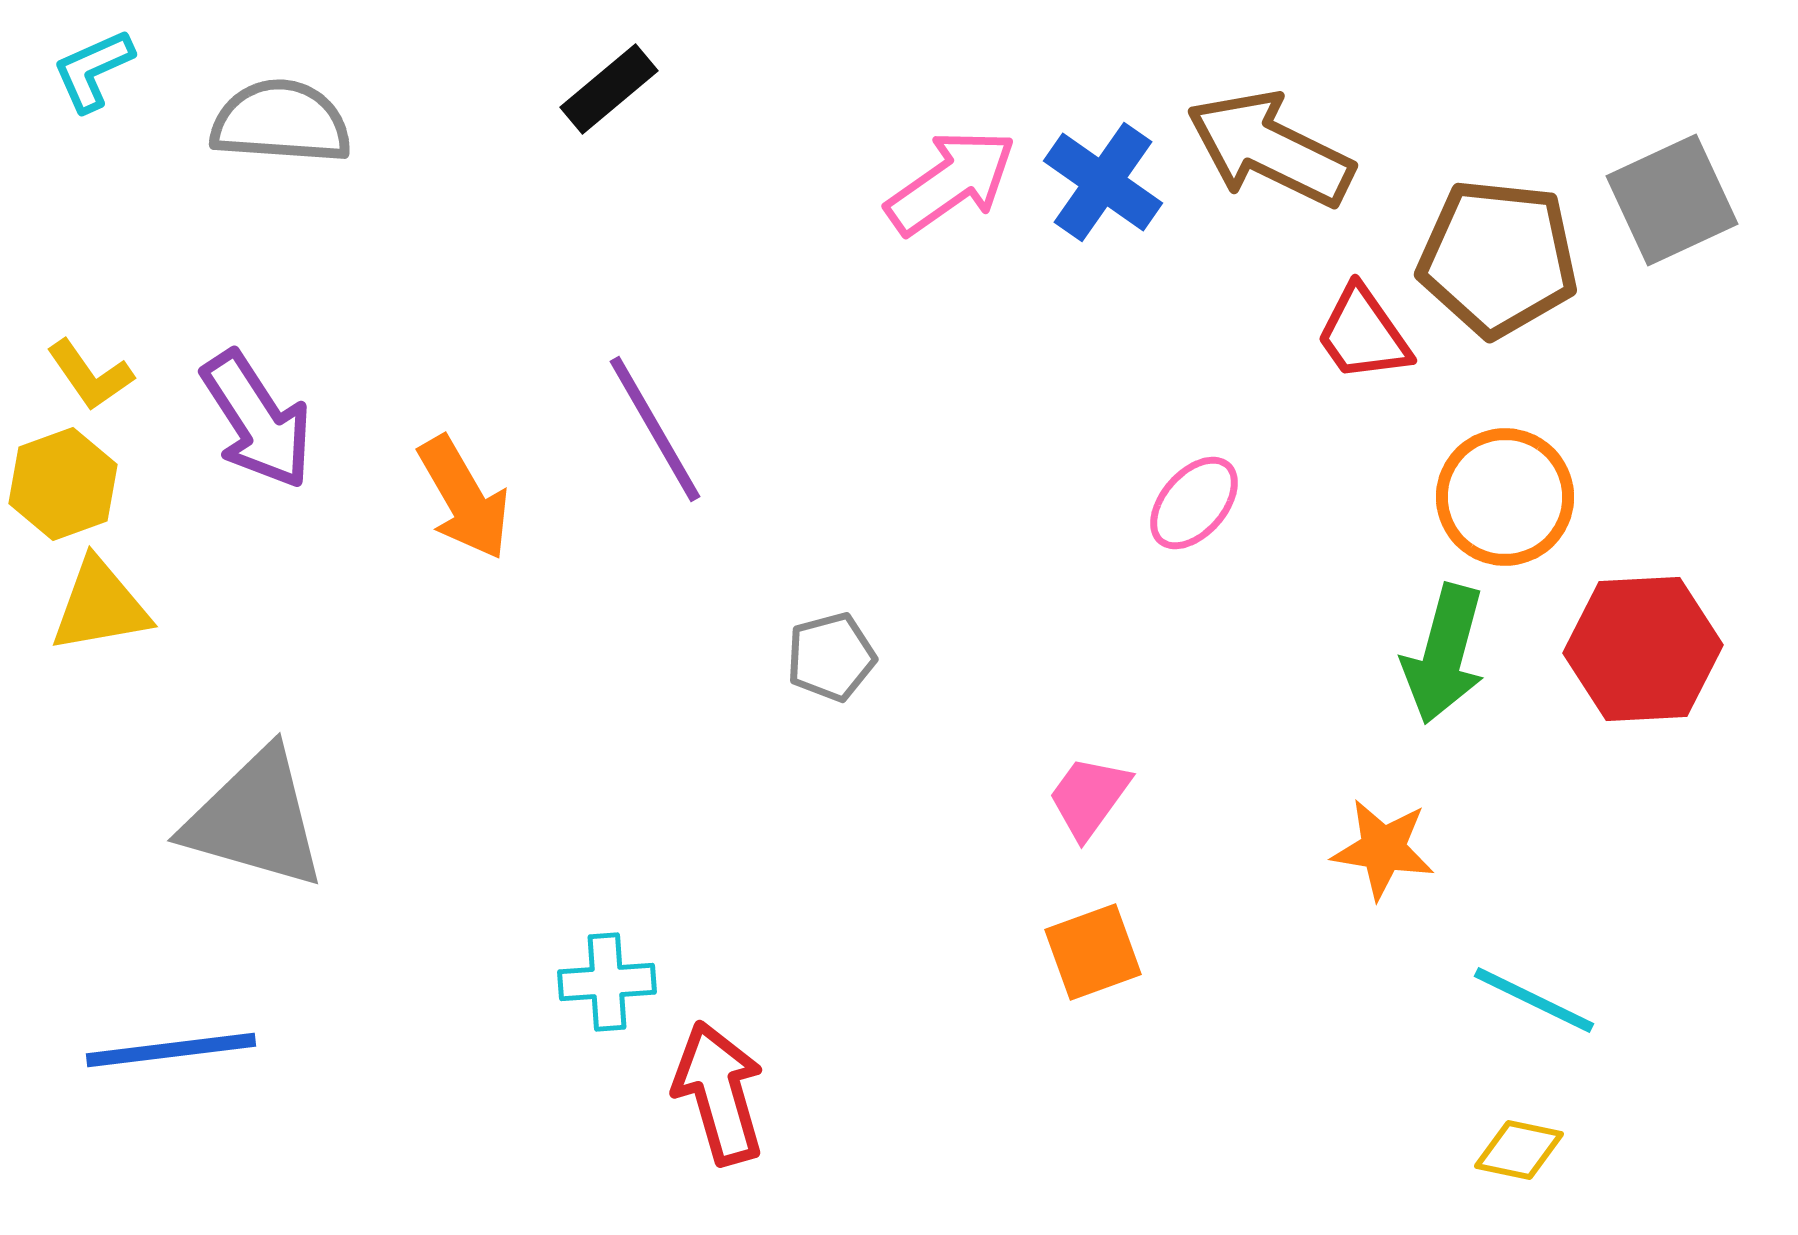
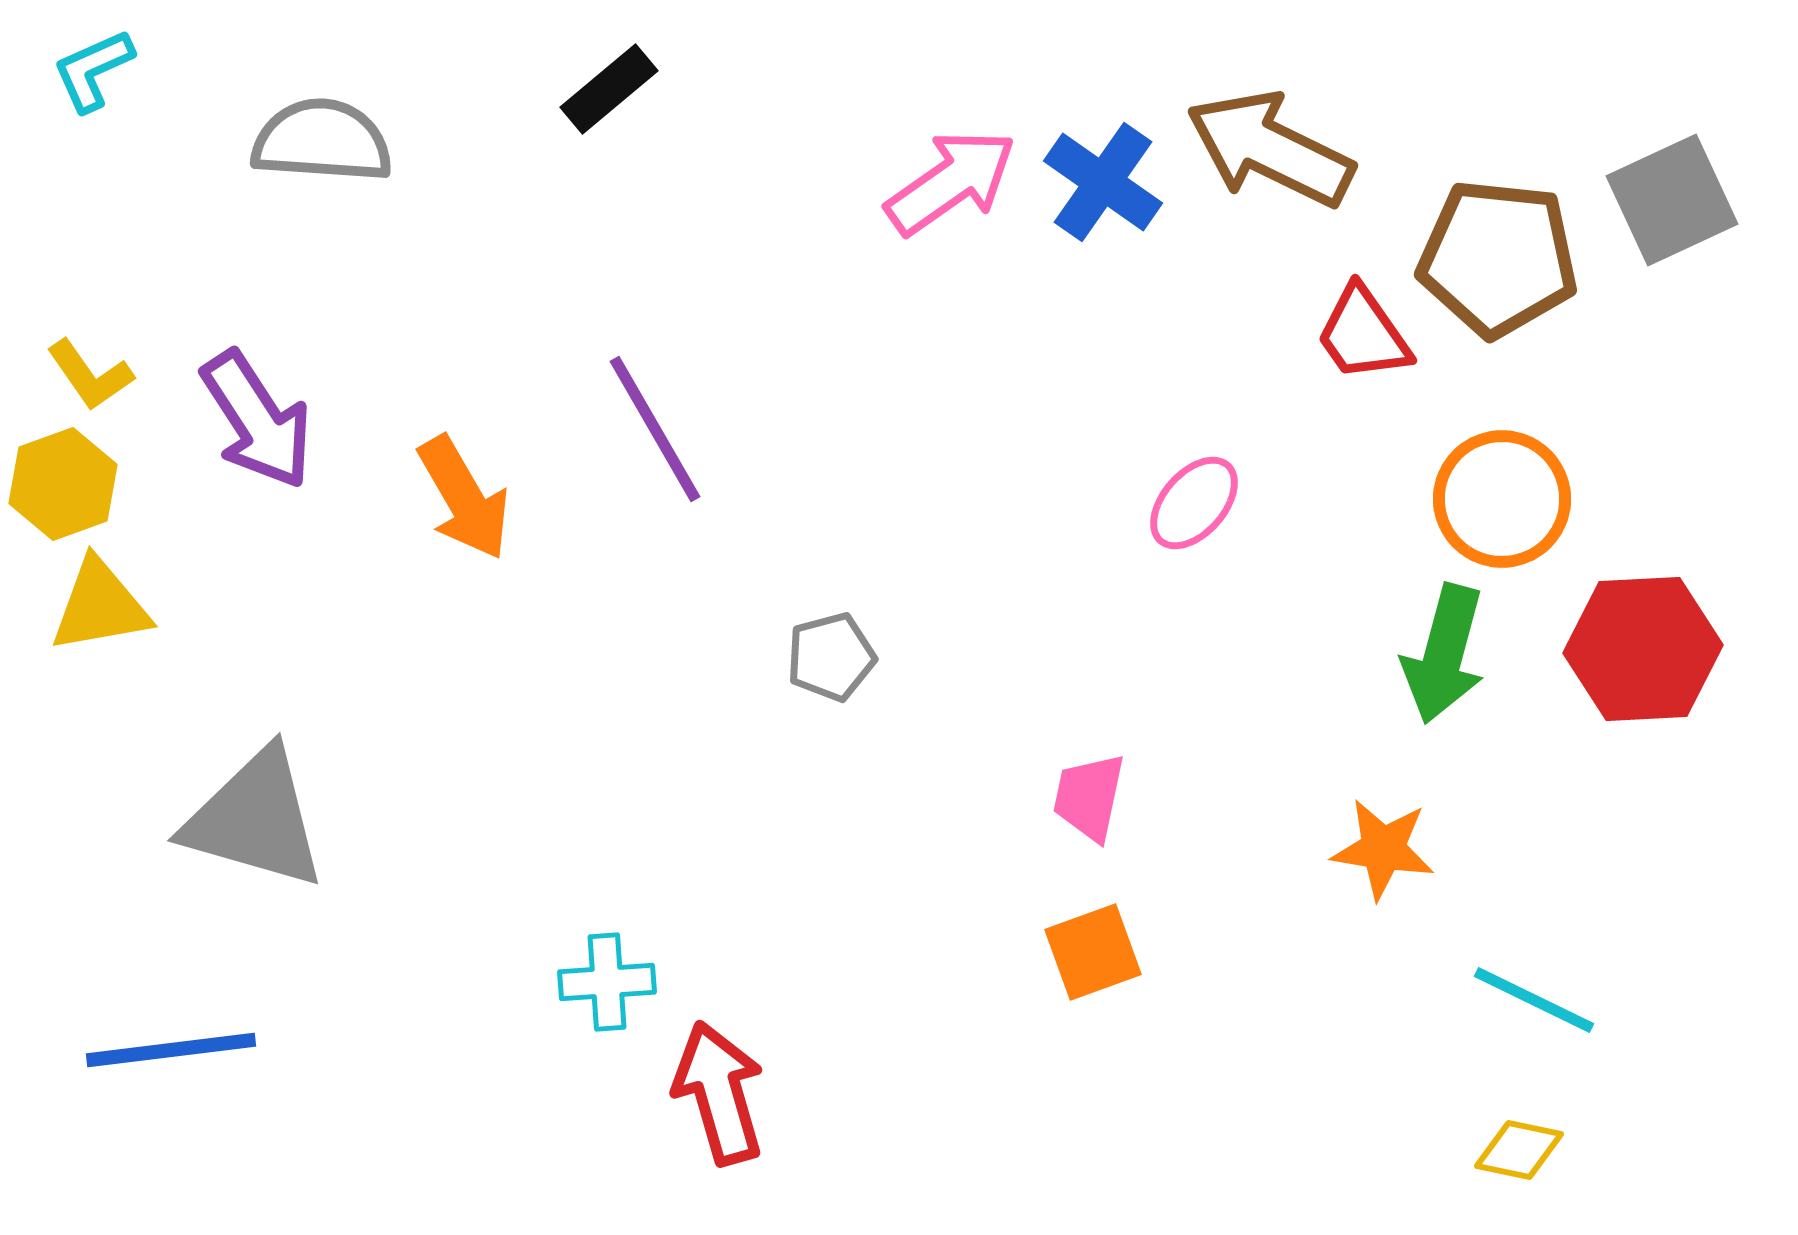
gray semicircle: moved 41 px right, 19 px down
orange circle: moved 3 px left, 2 px down
pink trapezoid: rotated 24 degrees counterclockwise
